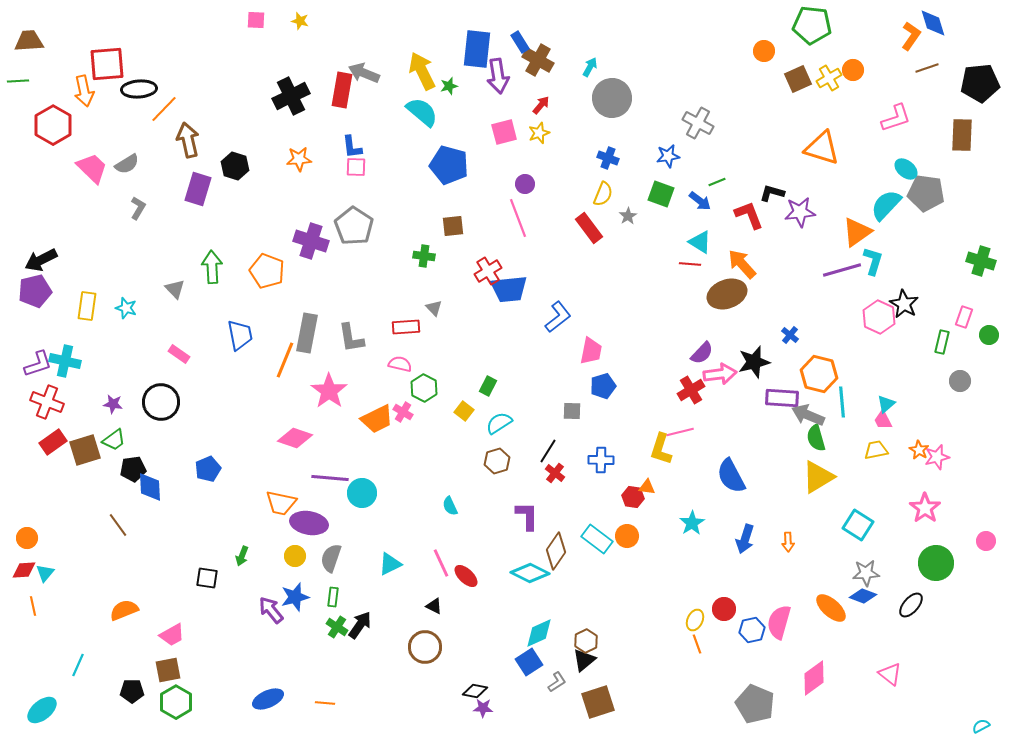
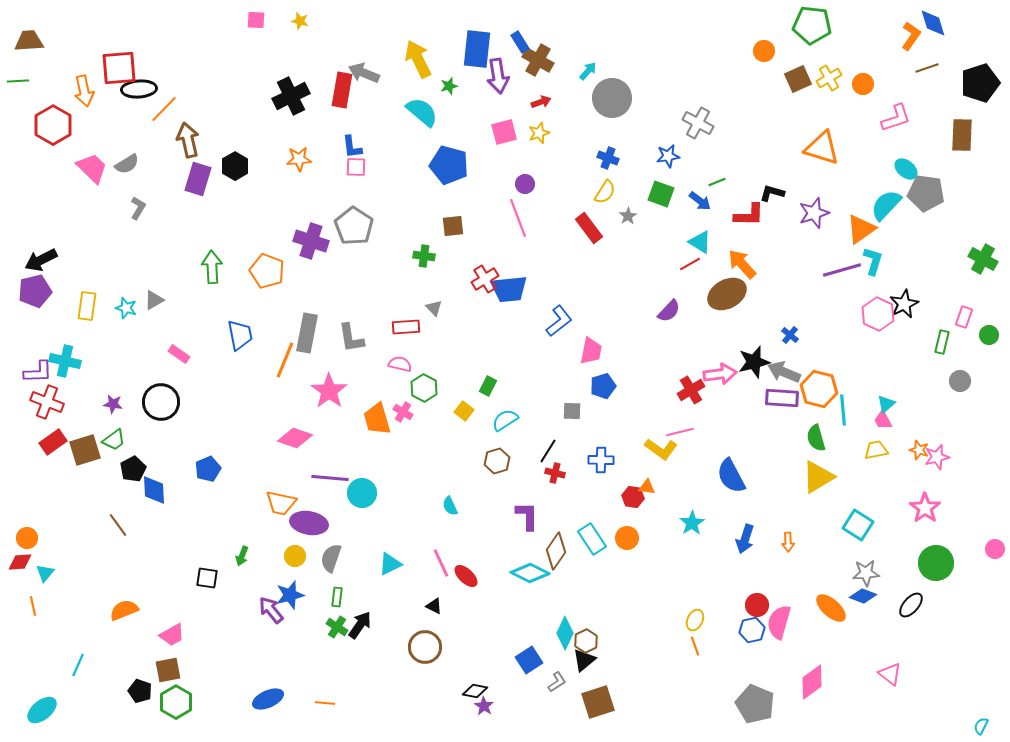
red square at (107, 64): moved 12 px right, 4 px down
cyan arrow at (590, 67): moved 2 px left, 4 px down; rotated 12 degrees clockwise
orange circle at (853, 70): moved 10 px right, 14 px down
yellow arrow at (422, 71): moved 4 px left, 12 px up
black pentagon at (980, 83): rotated 12 degrees counterclockwise
red arrow at (541, 105): moved 3 px up; rotated 30 degrees clockwise
black hexagon at (235, 166): rotated 12 degrees clockwise
purple rectangle at (198, 189): moved 10 px up
yellow semicircle at (603, 194): moved 2 px right, 2 px up; rotated 10 degrees clockwise
purple star at (800, 212): moved 14 px right, 1 px down; rotated 12 degrees counterclockwise
red L-shape at (749, 215): rotated 112 degrees clockwise
orange triangle at (857, 232): moved 4 px right, 3 px up
green cross at (981, 261): moved 2 px right, 2 px up; rotated 12 degrees clockwise
red line at (690, 264): rotated 35 degrees counterclockwise
red cross at (488, 271): moved 3 px left, 8 px down
gray triangle at (175, 289): moved 21 px left, 11 px down; rotated 45 degrees clockwise
brown ellipse at (727, 294): rotated 9 degrees counterclockwise
black star at (904, 304): rotated 16 degrees clockwise
blue L-shape at (558, 317): moved 1 px right, 4 px down
pink hexagon at (879, 317): moved 1 px left, 3 px up
purple semicircle at (702, 353): moved 33 px left, 42 px up
purple L-shape at (38, 364): moved 8 px down; rotated 16 degrees clockwise
orange hexagon at (819, 374): moved 15 px down
cyan line at (842, 402): moved 1 px right, 8 px down
gray arrow at (808, 415): moved 24 px left, 43 px up
orange trapezoid at (377, 419): rotated 100 degrees clockwise
cyan semicircle at (499, 423): moved 6 px right, 3 px up
yellow L-shape at (661, 449): rotated 72 degrees counterclockwise
orange star at (919, 450): rotated 12 degrees counterclockwise
black pentagon at (133, 469): rotated 20 degrees counterclockwise
red cross at (555, 473): rotated 24 degrees counterclockwise
blue diamond at (150, 487): moved 4 px right, 3 px down
orange circle at (627, 536): moved 2 px down
cyan rectangle at (597, 539): moved 5 px left; rotated 20 degrees clockwise
pink circle at (986, 541): moved 9 px right, 8 px down
red diamond at (24, 570): moved 4 px left, 8 px up
blue star at (295, 597): moved 5 px left, 2 px up
green rectangle at (333, 597): moved 4 px right
red circle at (724, 609): moved 33 px right, 4 px up
cyan diamond at (539, 633): moved 26 px right; rotated 40 degrees counterclockwise
orange line at (697, 644): moved 2 px left, 2 px down
blue square at (529, 662): moved 2 px up
pink diamond at (814, 678): moved 2 px left, 4 px down
black pentagon at (132, 691): moved 8 px right; rotated 20 degrees clockwise
purple star at (483, 708): moved 1 px right, 2 px up; rotated 30 degrees clockwise
cyan semicircle at (981, 726): rotated 36 degrees counterclockwise
